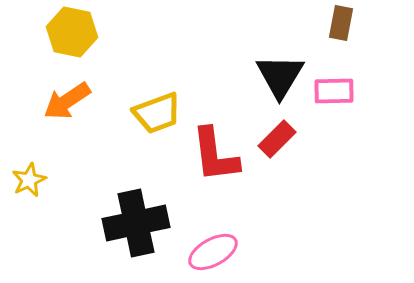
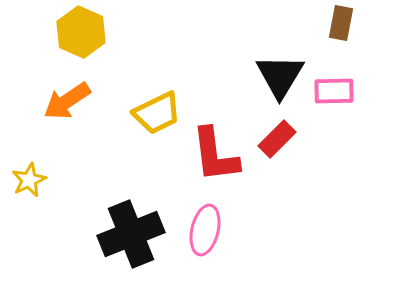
yellow hexagon: moved 9 px right; rotated 12 degrees clockwise
yellow trapezoid: rotated 6 degrees counterclockwise
black cross: moved 5 px left, 11 px down; rotated 10 degrees counterclockwise
pink ellipse: moved 8 px left, 22 px up; rotated 48 degrees counterclockwise
